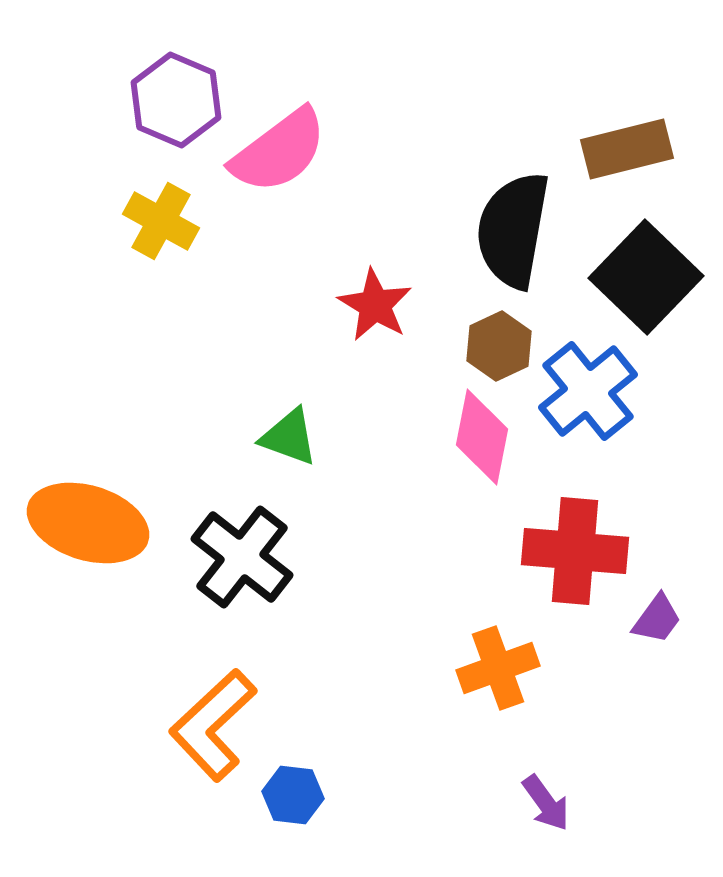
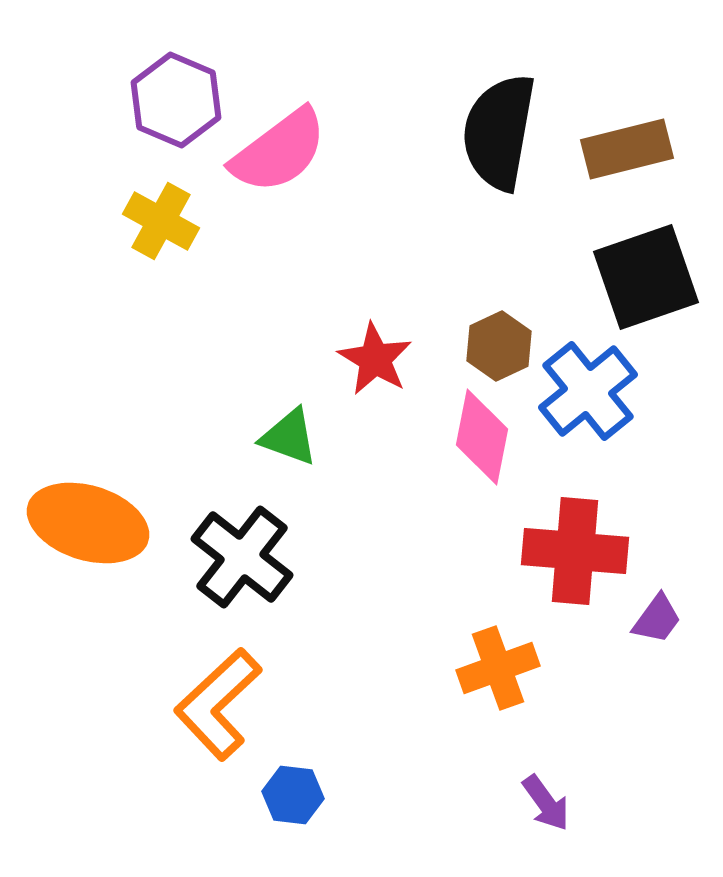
black semicircle: moved 14 px left, 98 px up
black square: rotated 27 degrees clockwise
red star: moved 54 px down
orange L-shape: moved 5 px right, 21 px up
